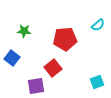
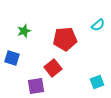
green star: rotated 24 degrees counterclockwise
blue square: rotated 21 degrees counterclockwise
